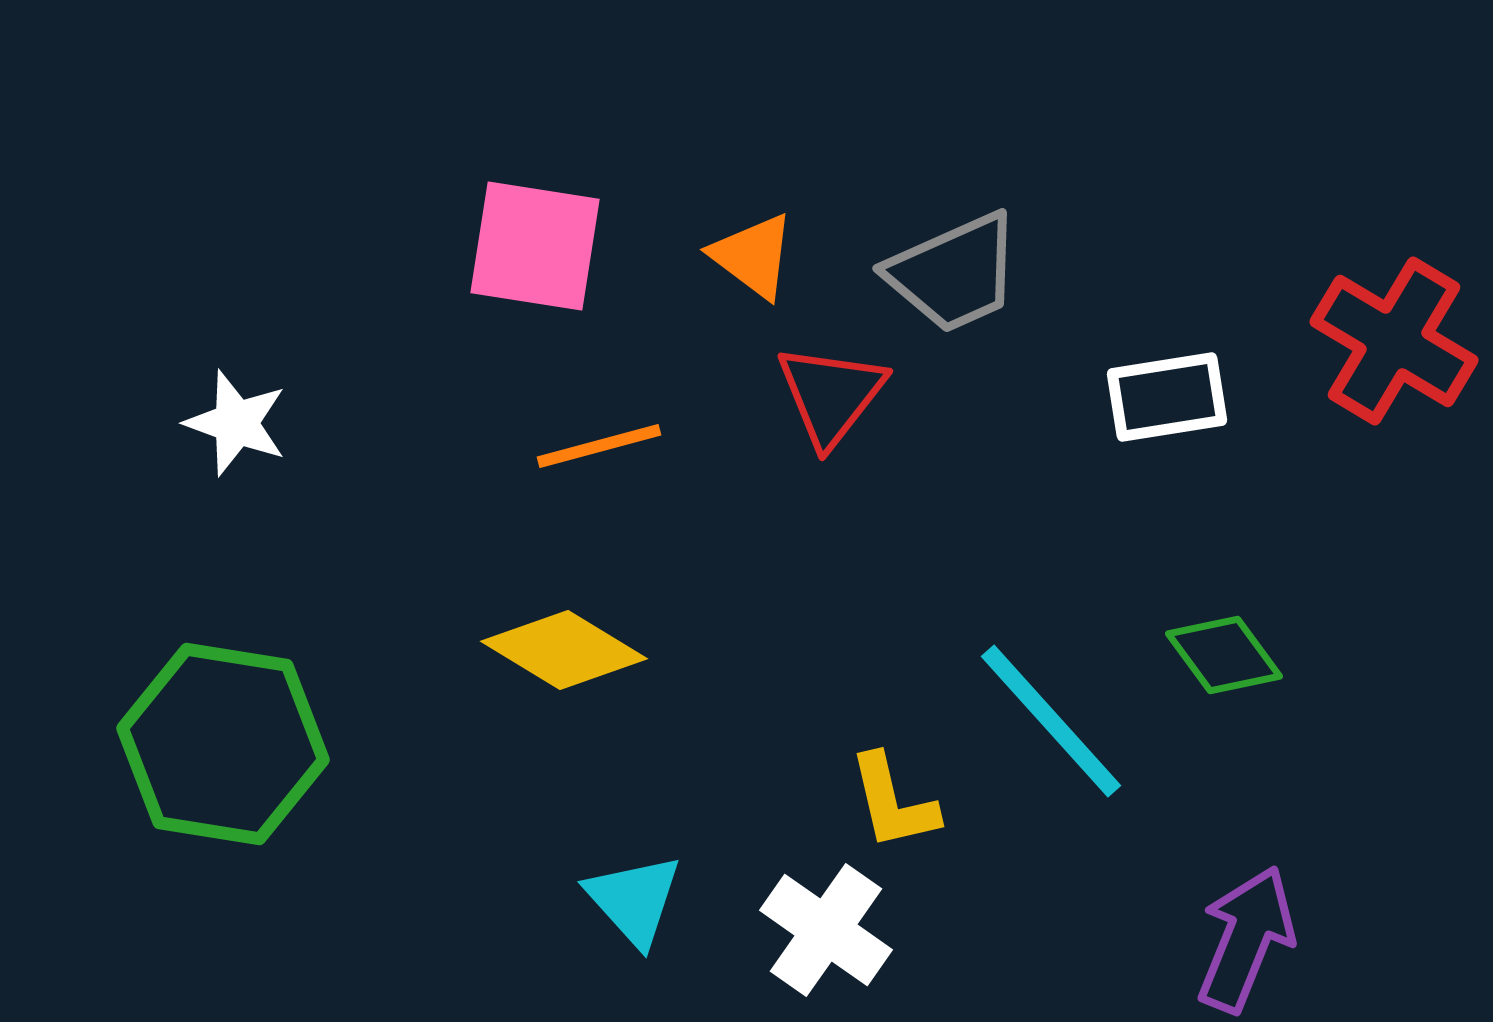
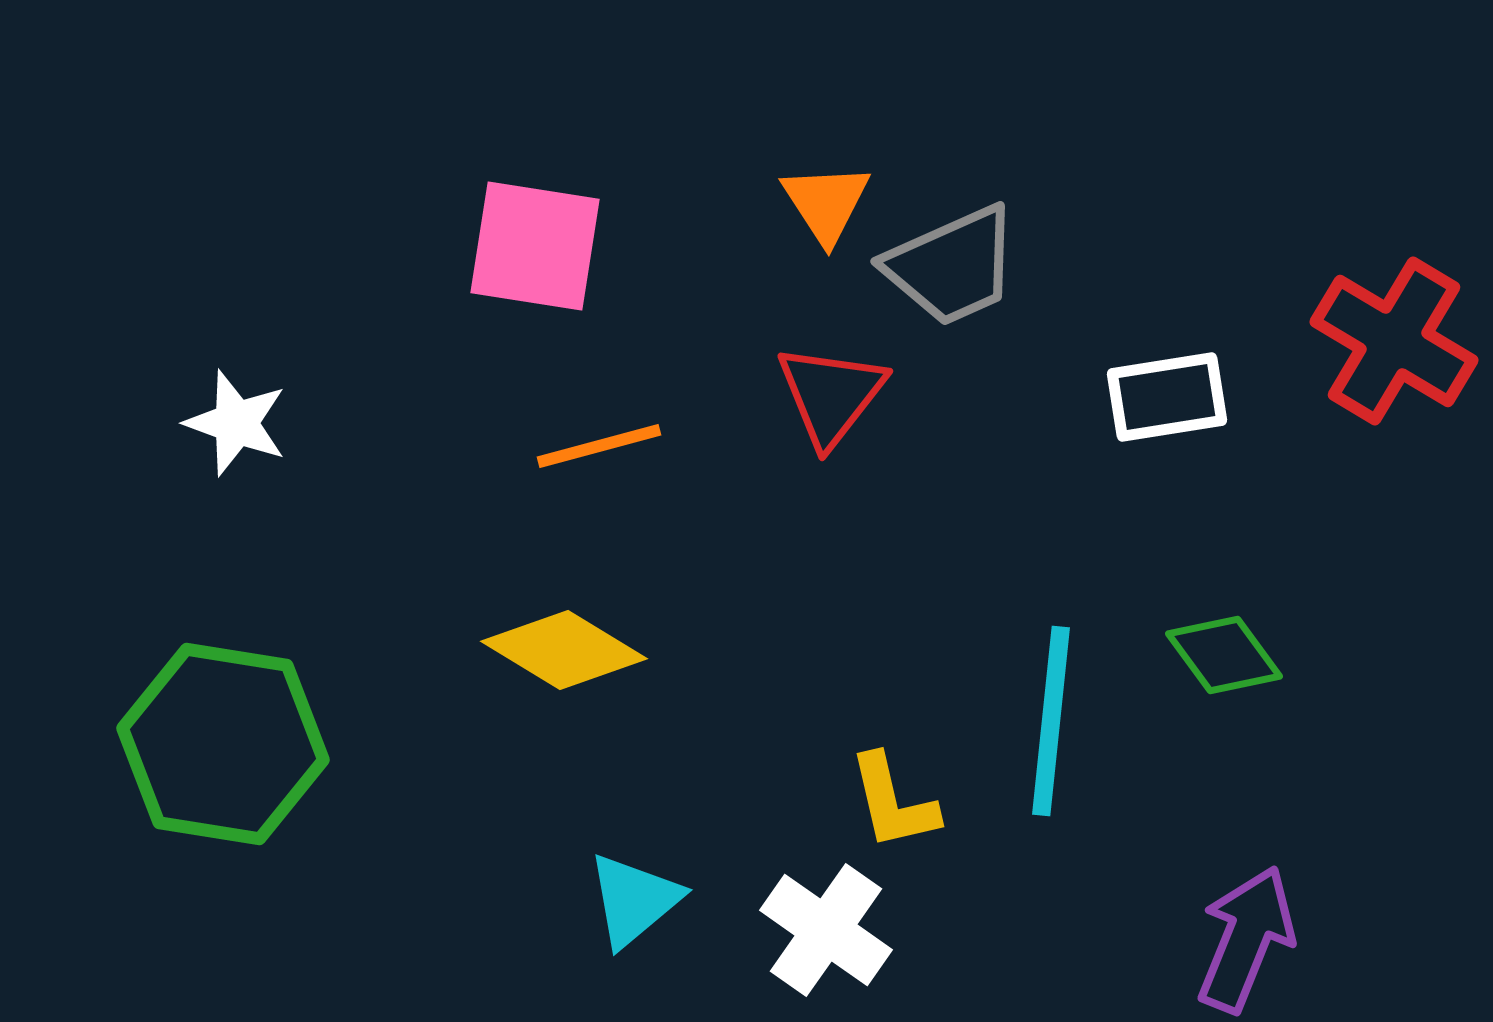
orange triangle: moved 73 px right, 53 px up; rotated 20 degrees clockwise
gray trapezoid: moved 2 px left, 7 px up
cyan line: rotated 48 degrees clockwise
cyan triangle: rotated 32 degrees clockwise
